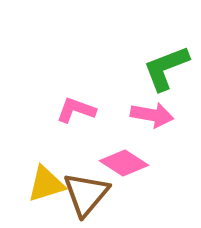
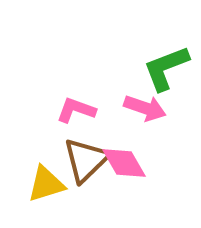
pink arrow: moved 7 px left, 7 px up; rotated 9 degrees clockwise
pink diamond: rotated 27 degrees clockwise
brown triangle: moved 34 px up; rotated 6 degrees clockwise
